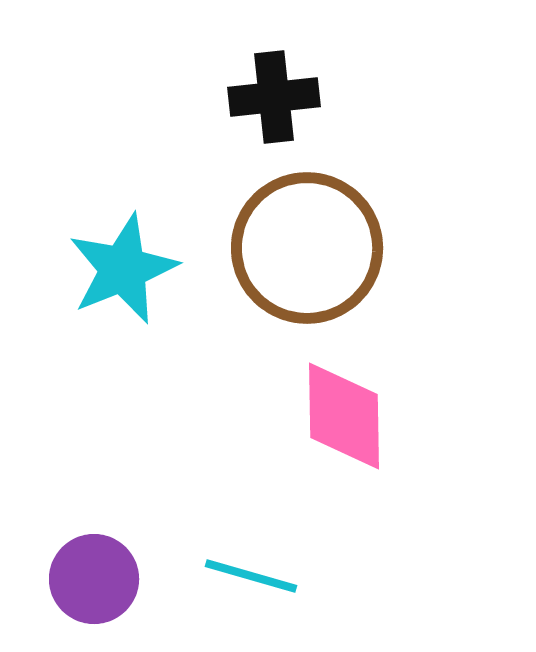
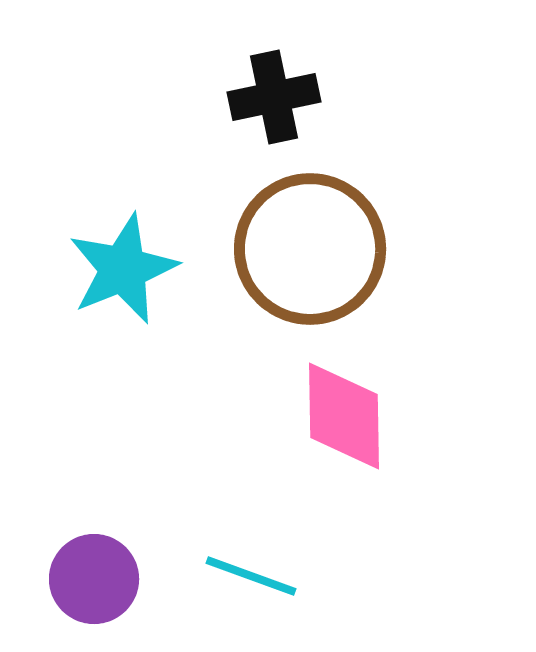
black cross: rotated 6 degrees counterclockwise
brown circle: moved 3 px right, 1 px down
cyan line: rotated 4 degrees clockwise
